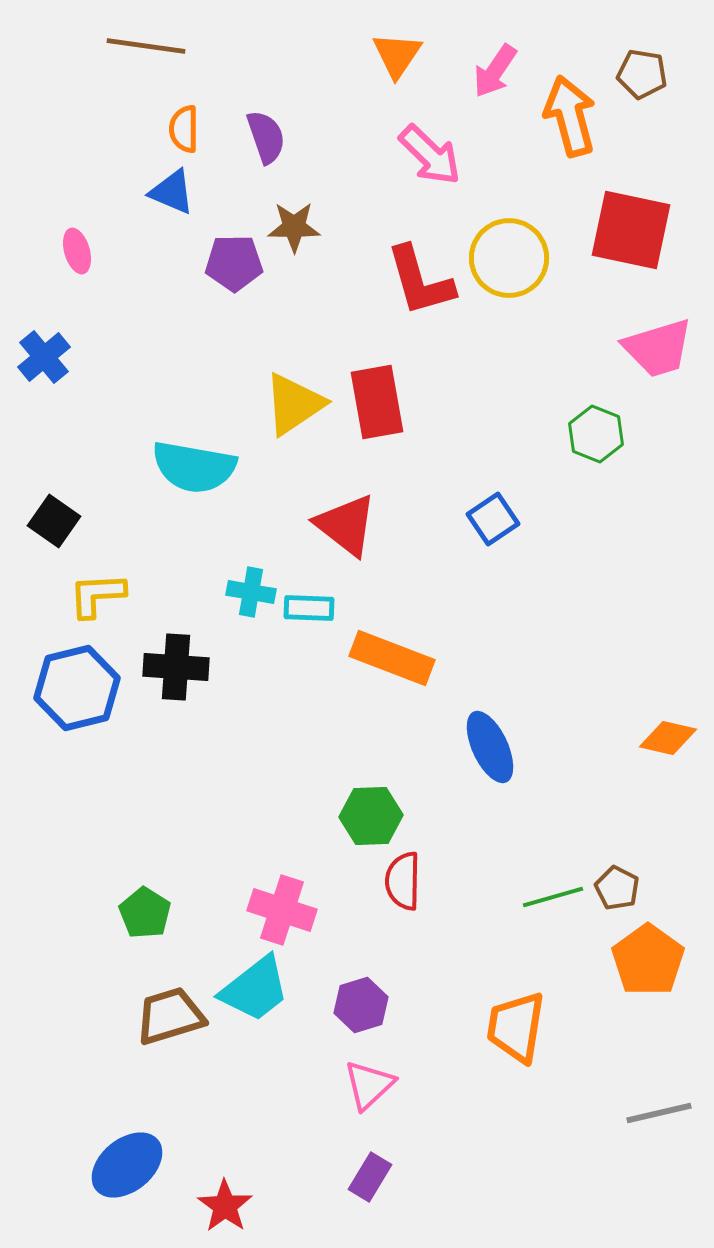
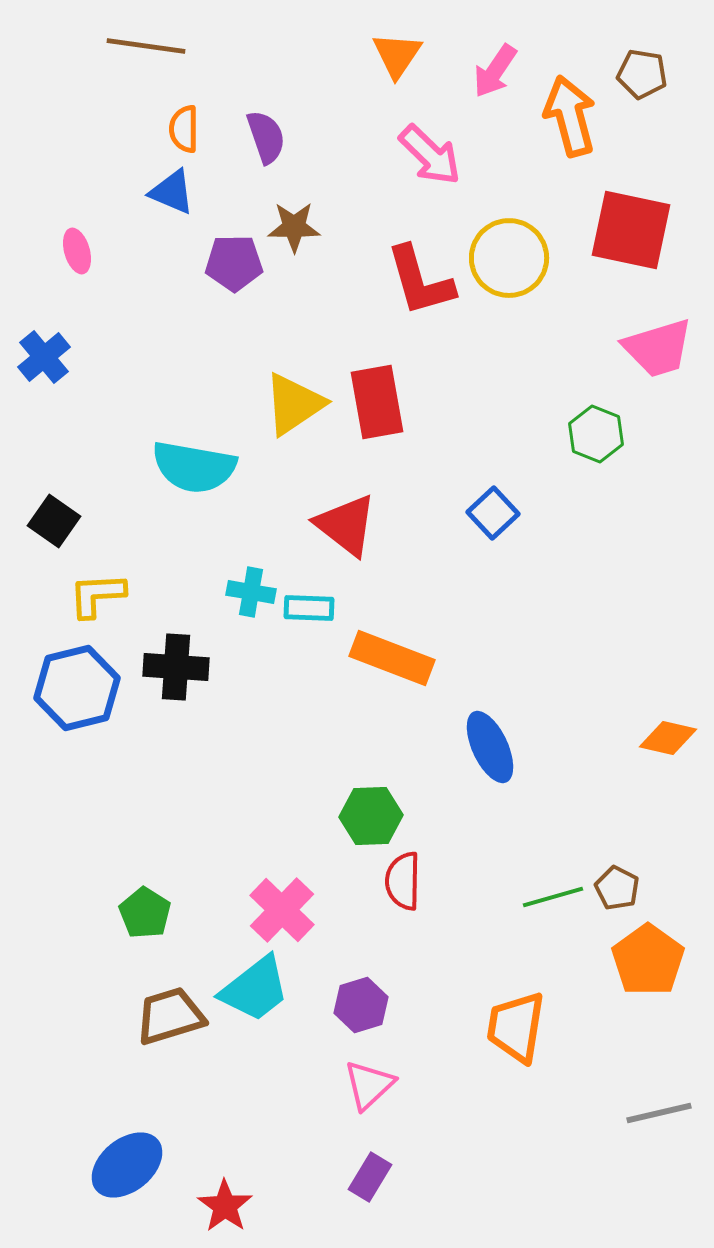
blue square at (493, 519): moved 6 px up; rotated 9 degrees counterclockwise
pink cross at (282, 910): rotated 26 degrees clockwise
